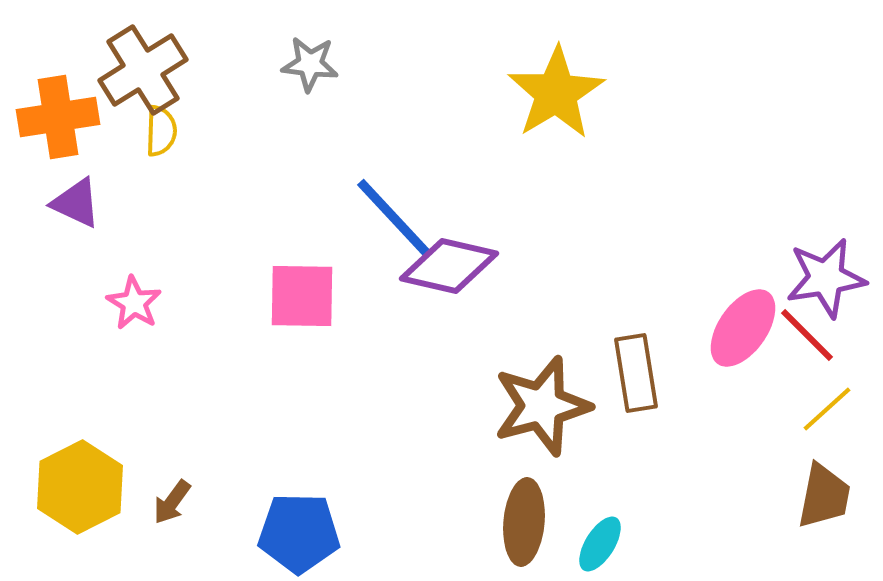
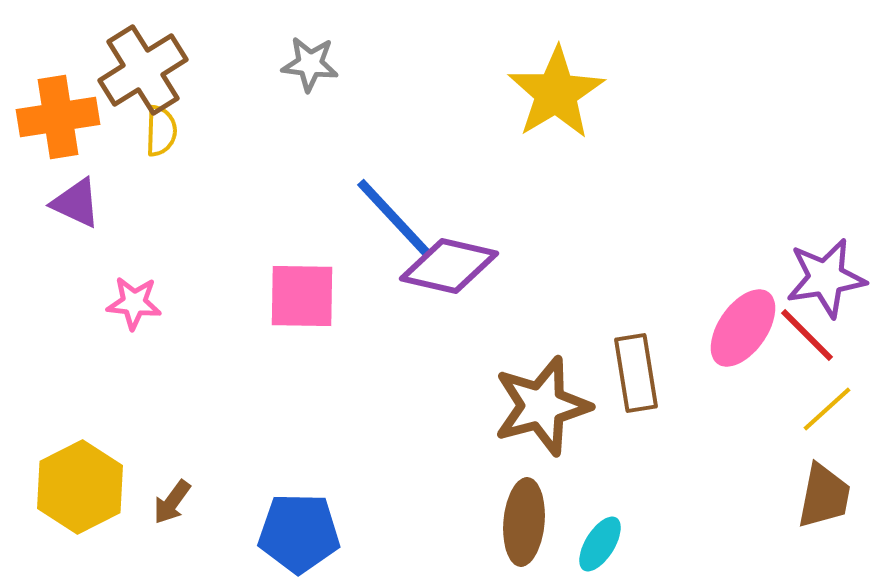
pink star: rotated 26 degrees counterclockwise
